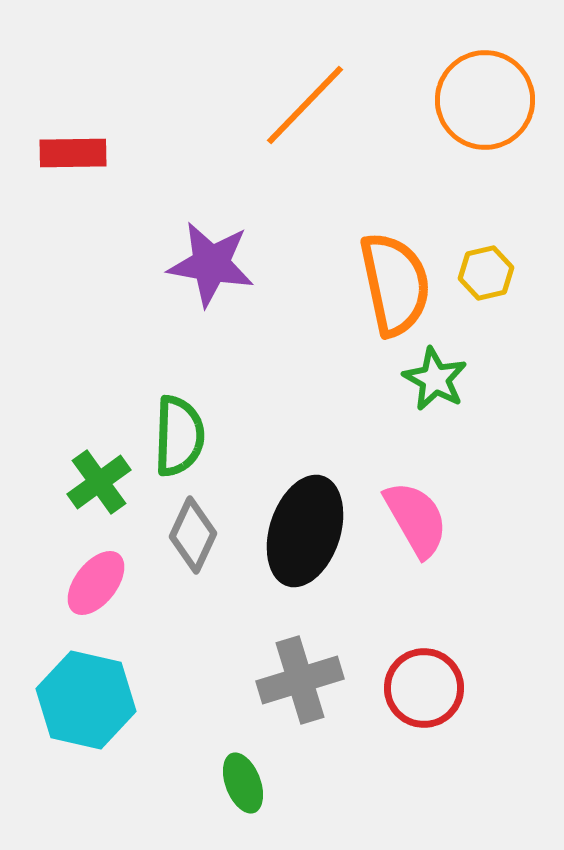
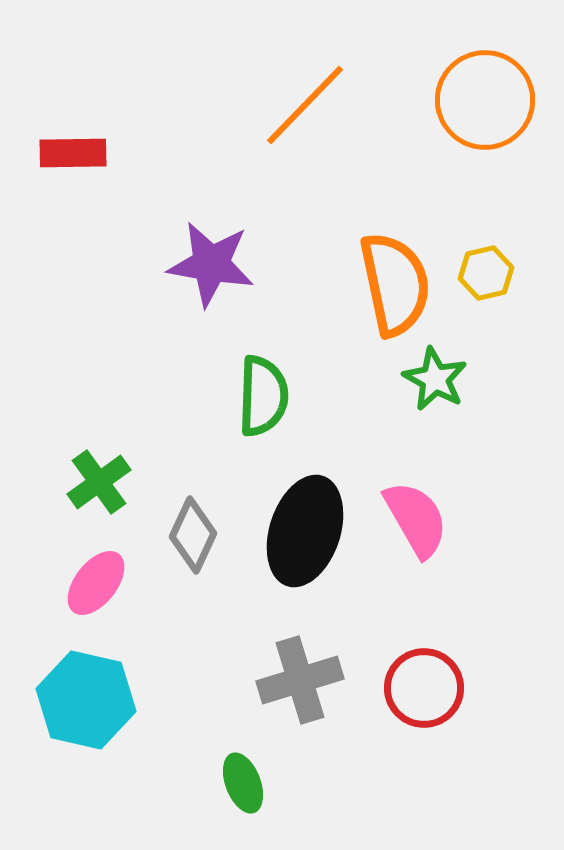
green semicircle: moved 84 px right, 40 px up
